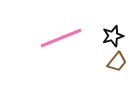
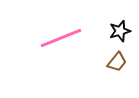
black star: moved 7 px right, 5 px up
